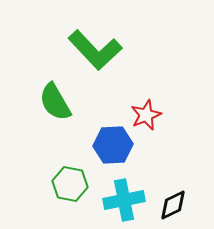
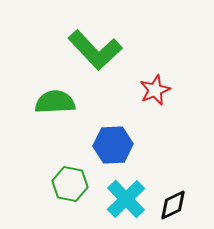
green semicircle: rotated 117 degrees clockwise
red star: moved 9 px right, 25 px up
cyan cross: moved 2 px right, 1 px up; rotated 33 degrees counterclockwise
